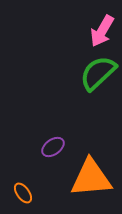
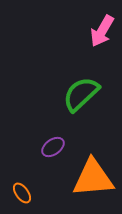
green semicircle: moved 17 px left, 21 px down
orange triangle: moved 2 px right
orange ellipse: moved 1 px left
